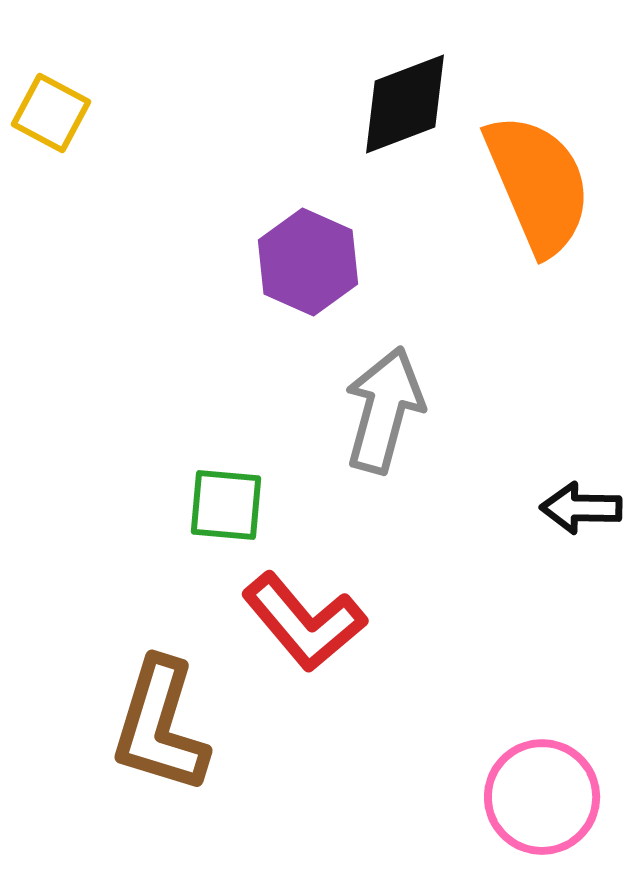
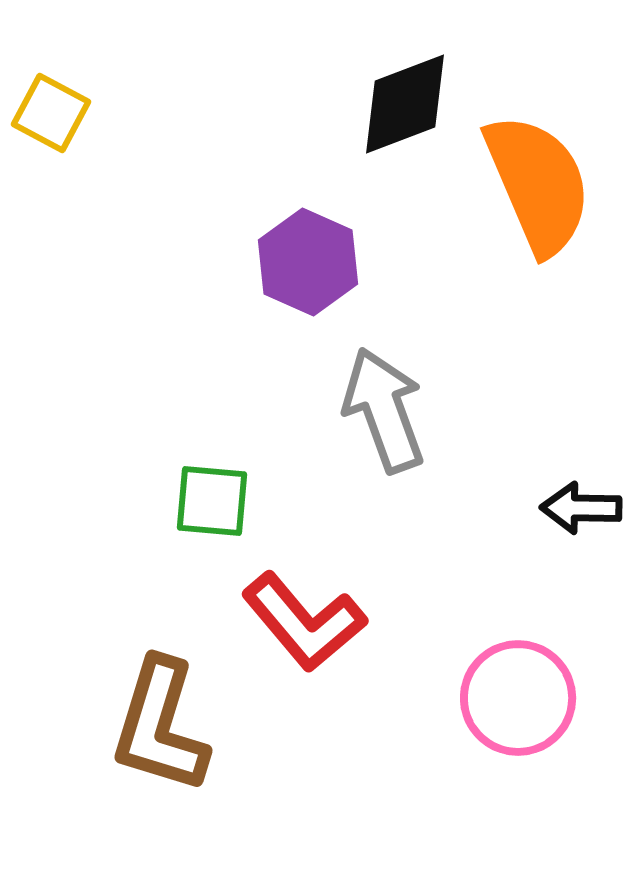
gray arrow: rotated 35 degrees counterclockwise
green square: moved 14 px left, 4 px up
pink circle: moved 24 px left, 99 px up
